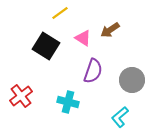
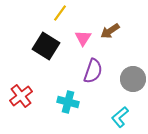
yellow line: rotated 18 degrees counterclockwise
brown arrow: moved 1 px down
pink triangle: rotated 30 degrees clockwise
gray circle: moved 1 px right, 1 px up
